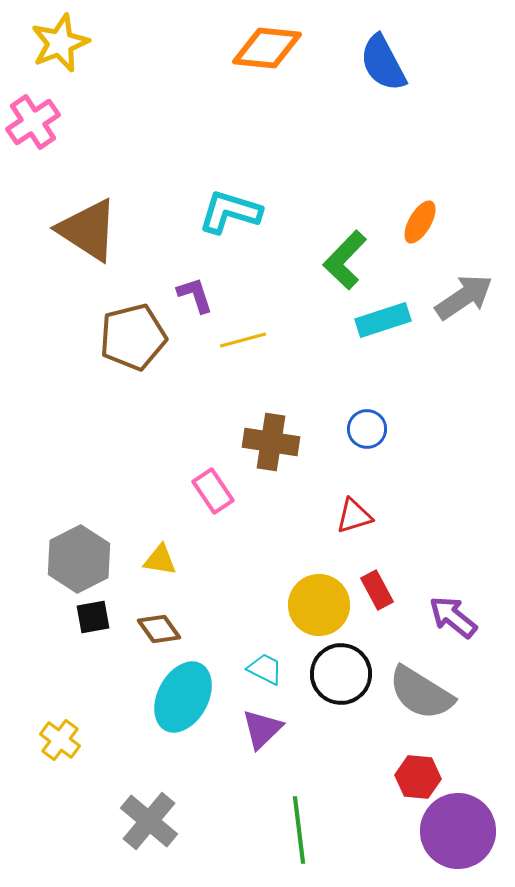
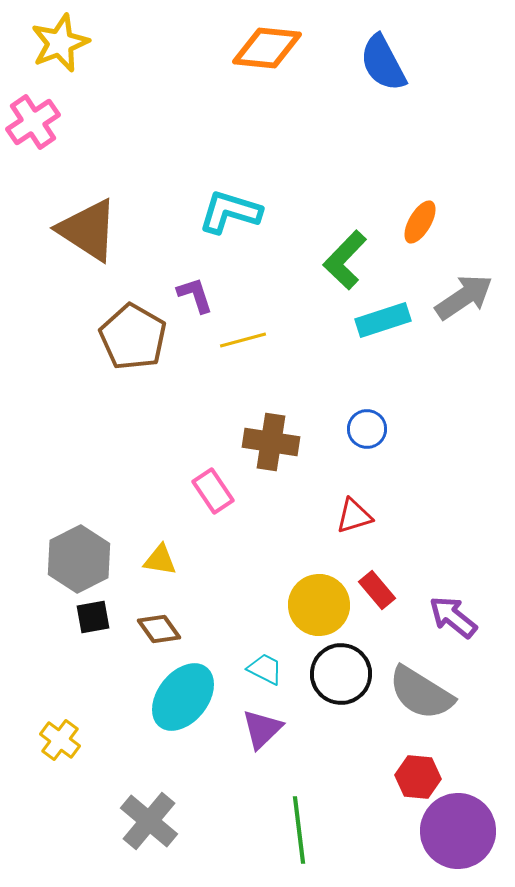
brown pentagon: rotated 28 degrees counterclockwise
red rectangle: rotated 12 degrees counterclockwise
cyan ellipse: rotated 10 degrees clockwise
